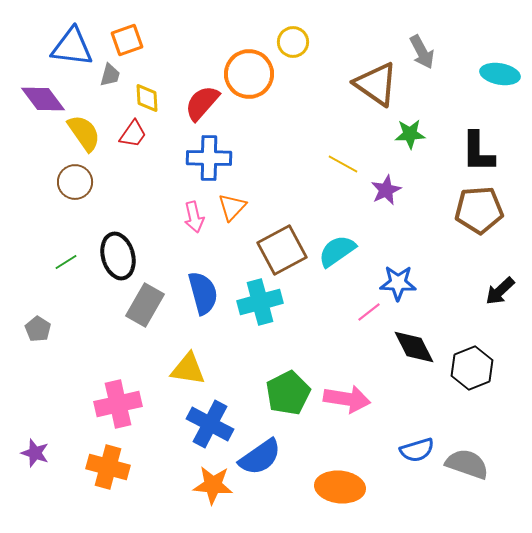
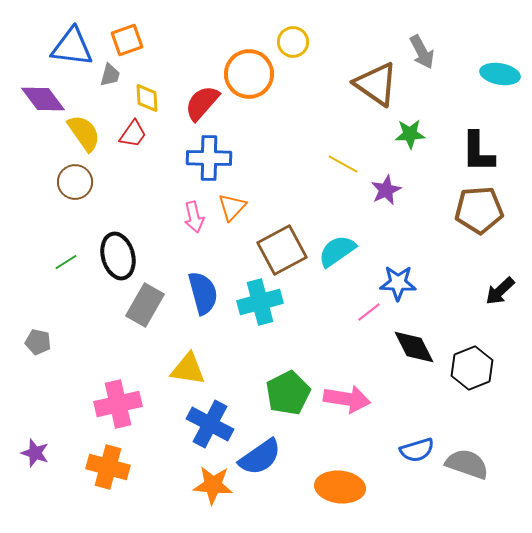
gray pentagon at (38, 329): moved 13 px down; rotated 20 degrees counterclockwise
